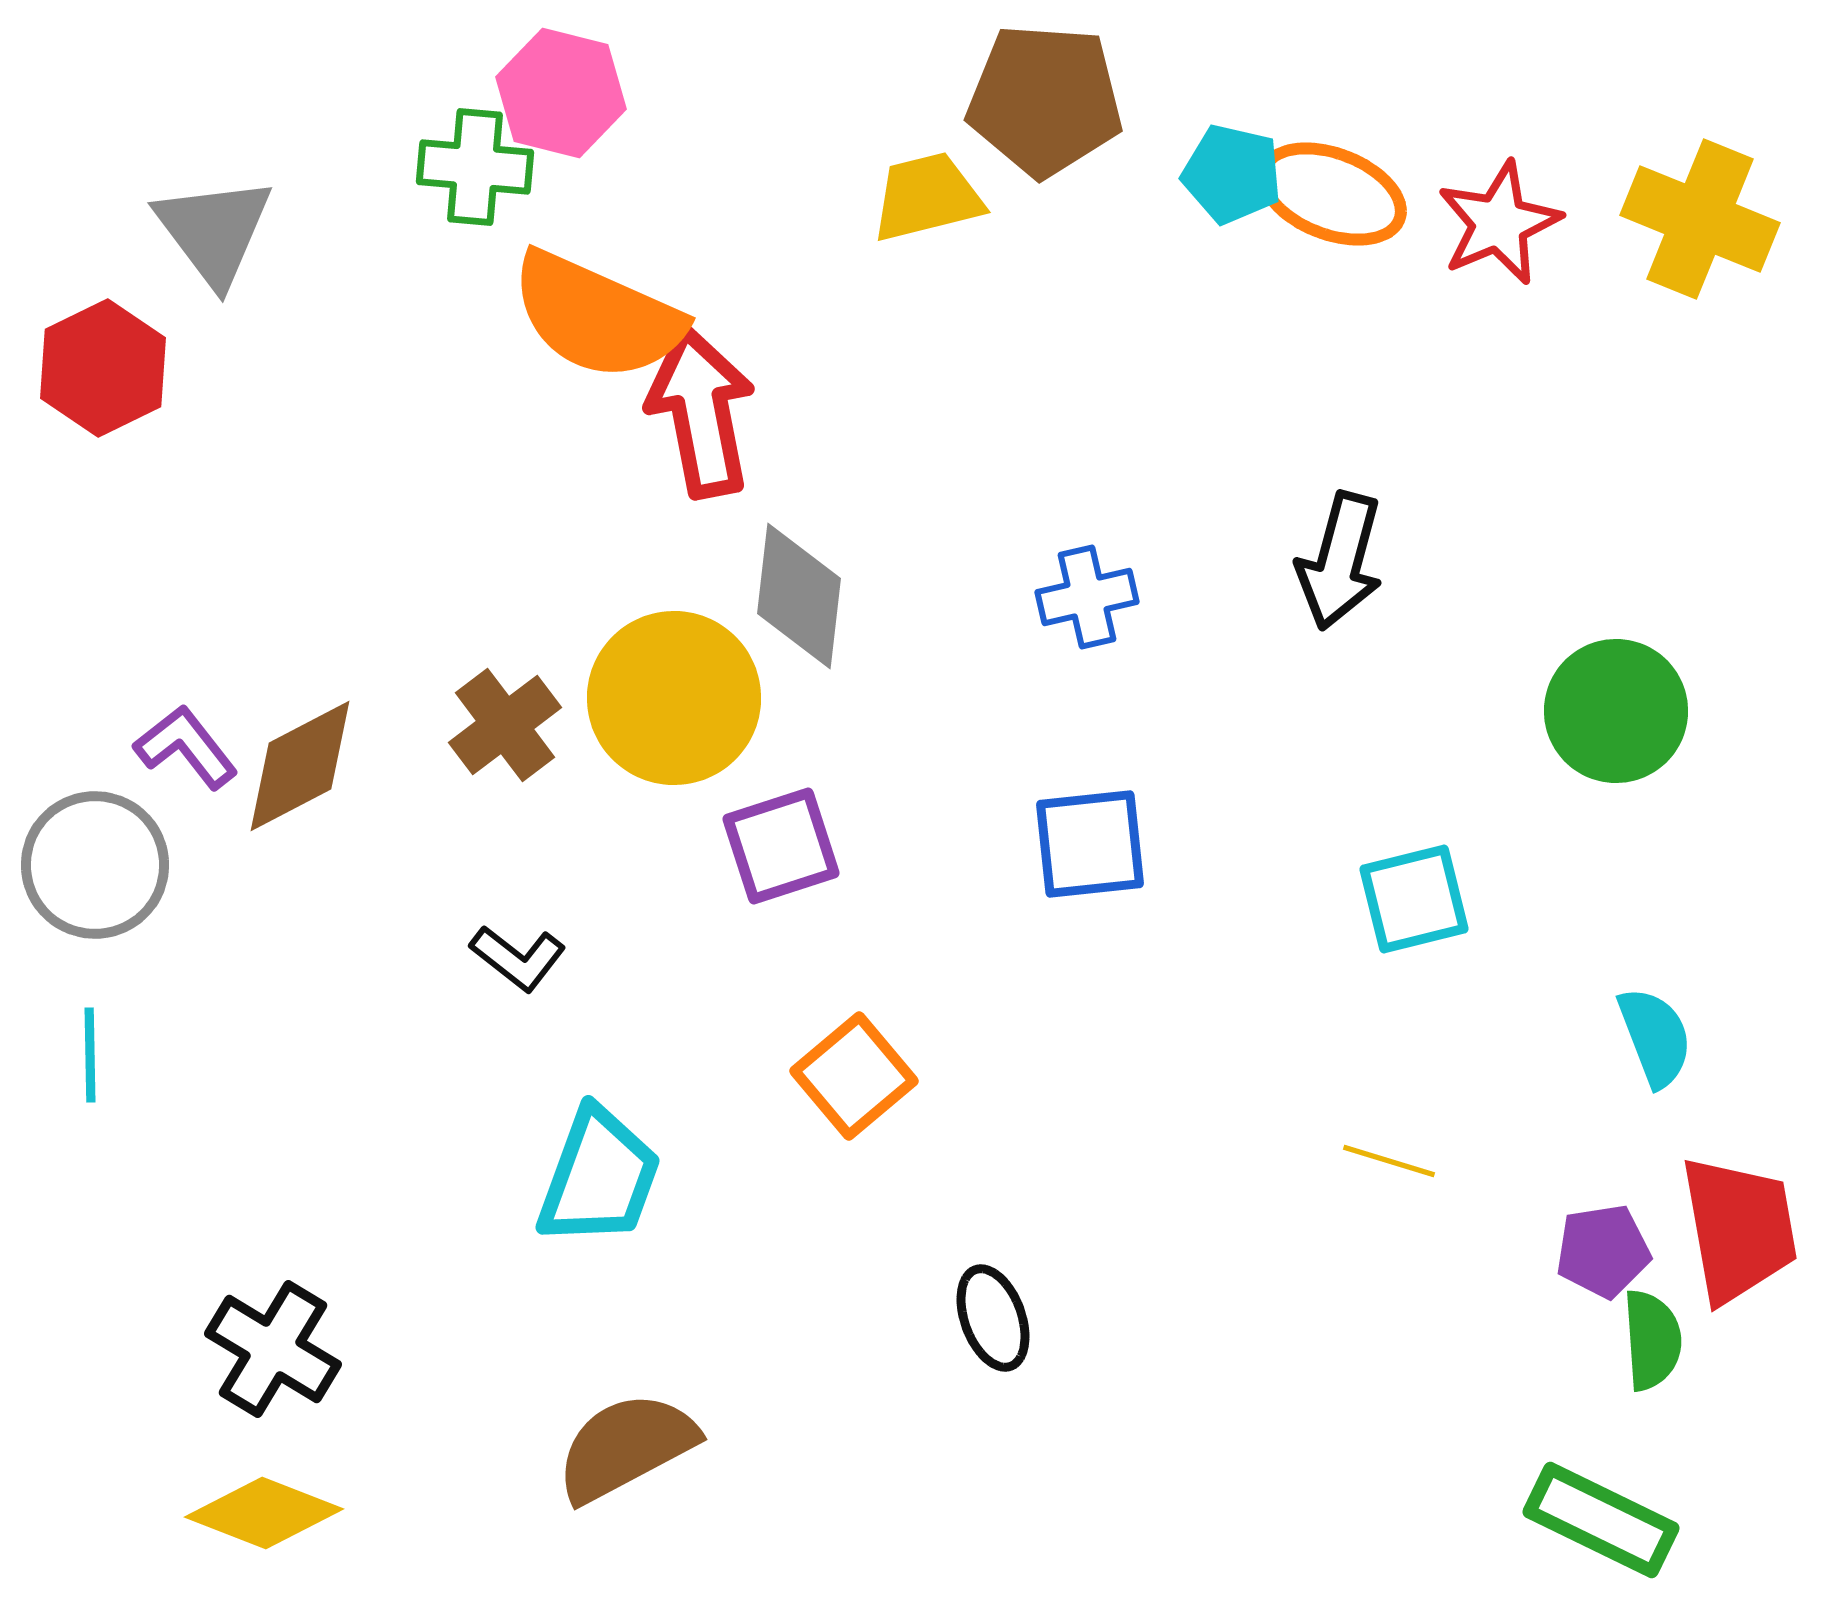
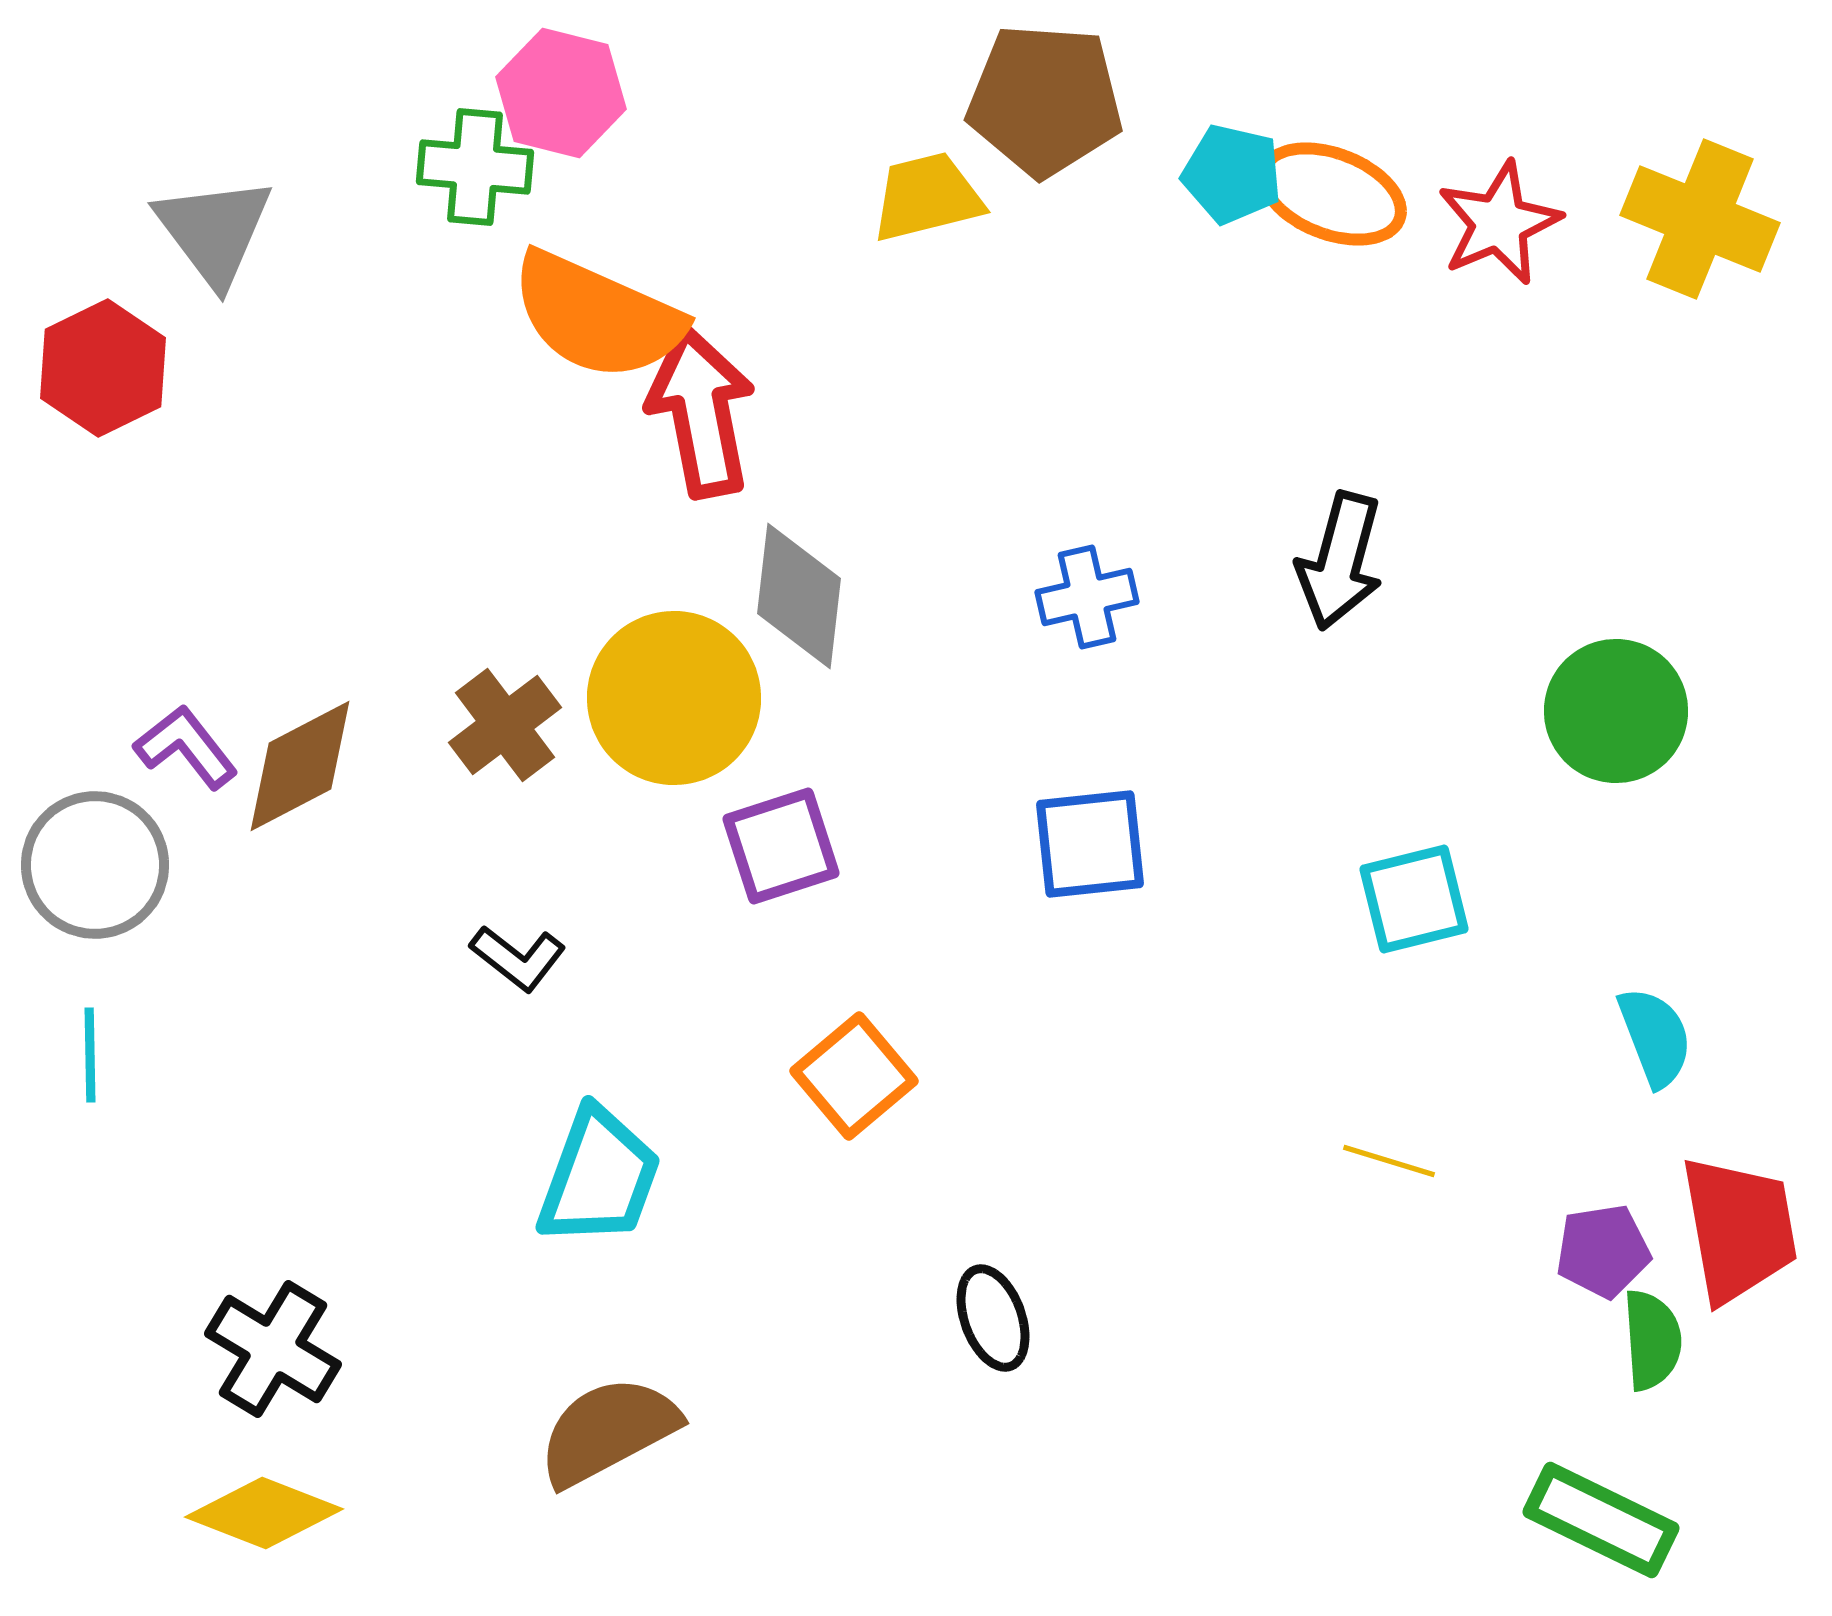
brown semicircle: moved 18 px left, 16 px up
